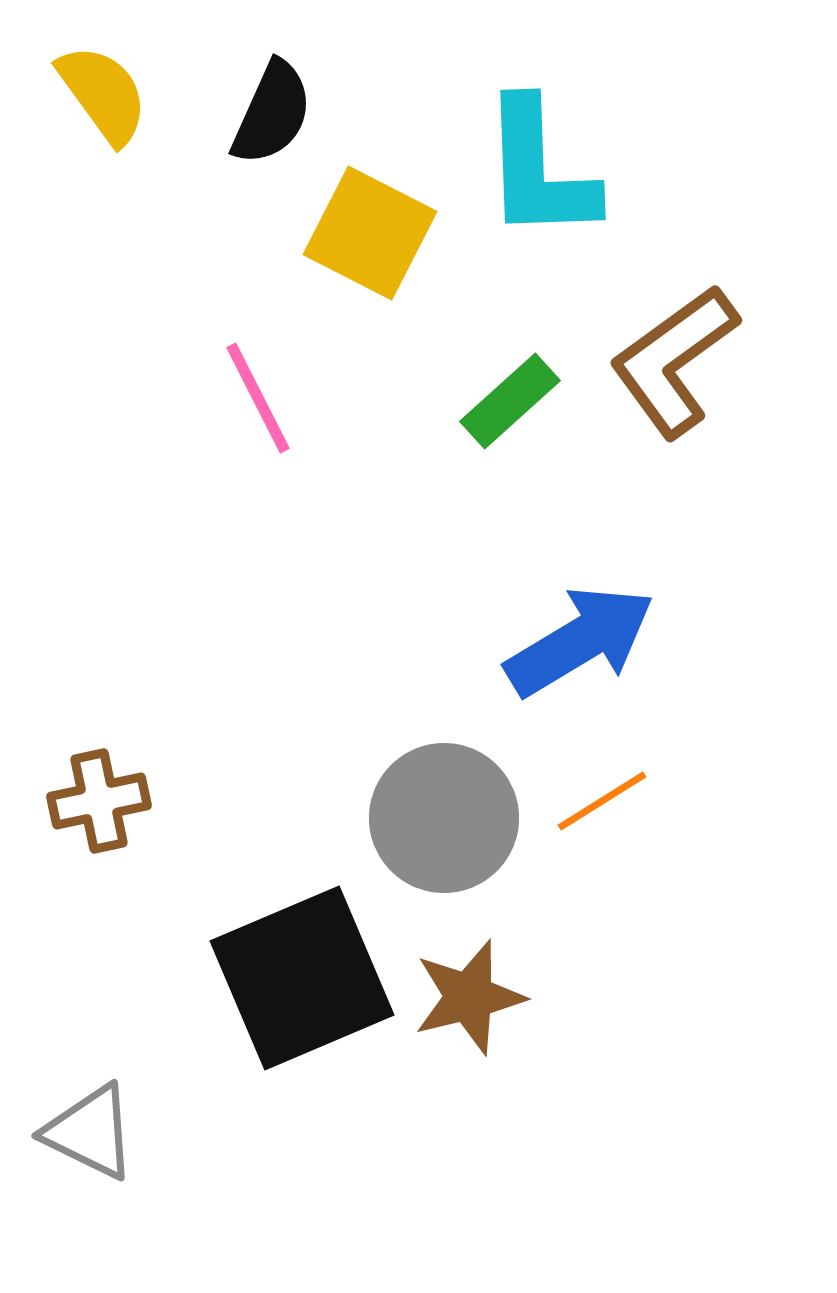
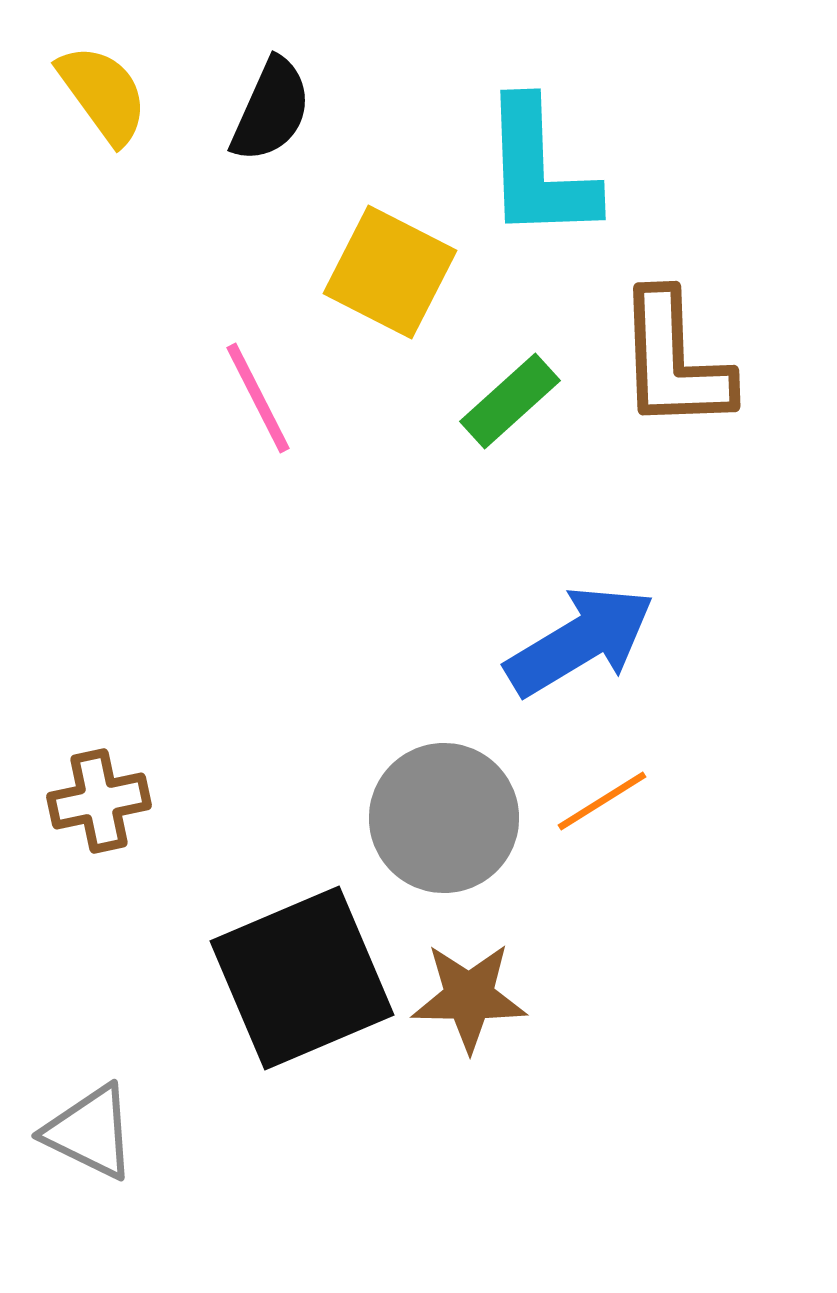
black semicircle: moved 1 px left, 3 px up
yellow square: moved 20 px right, 39 px down
brown L-shape: rotated 56 degrees counterclockwise
brown star: rotated 15 degrees clockwise
